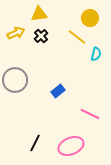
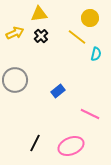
yellow arrow: moved 1 px left
